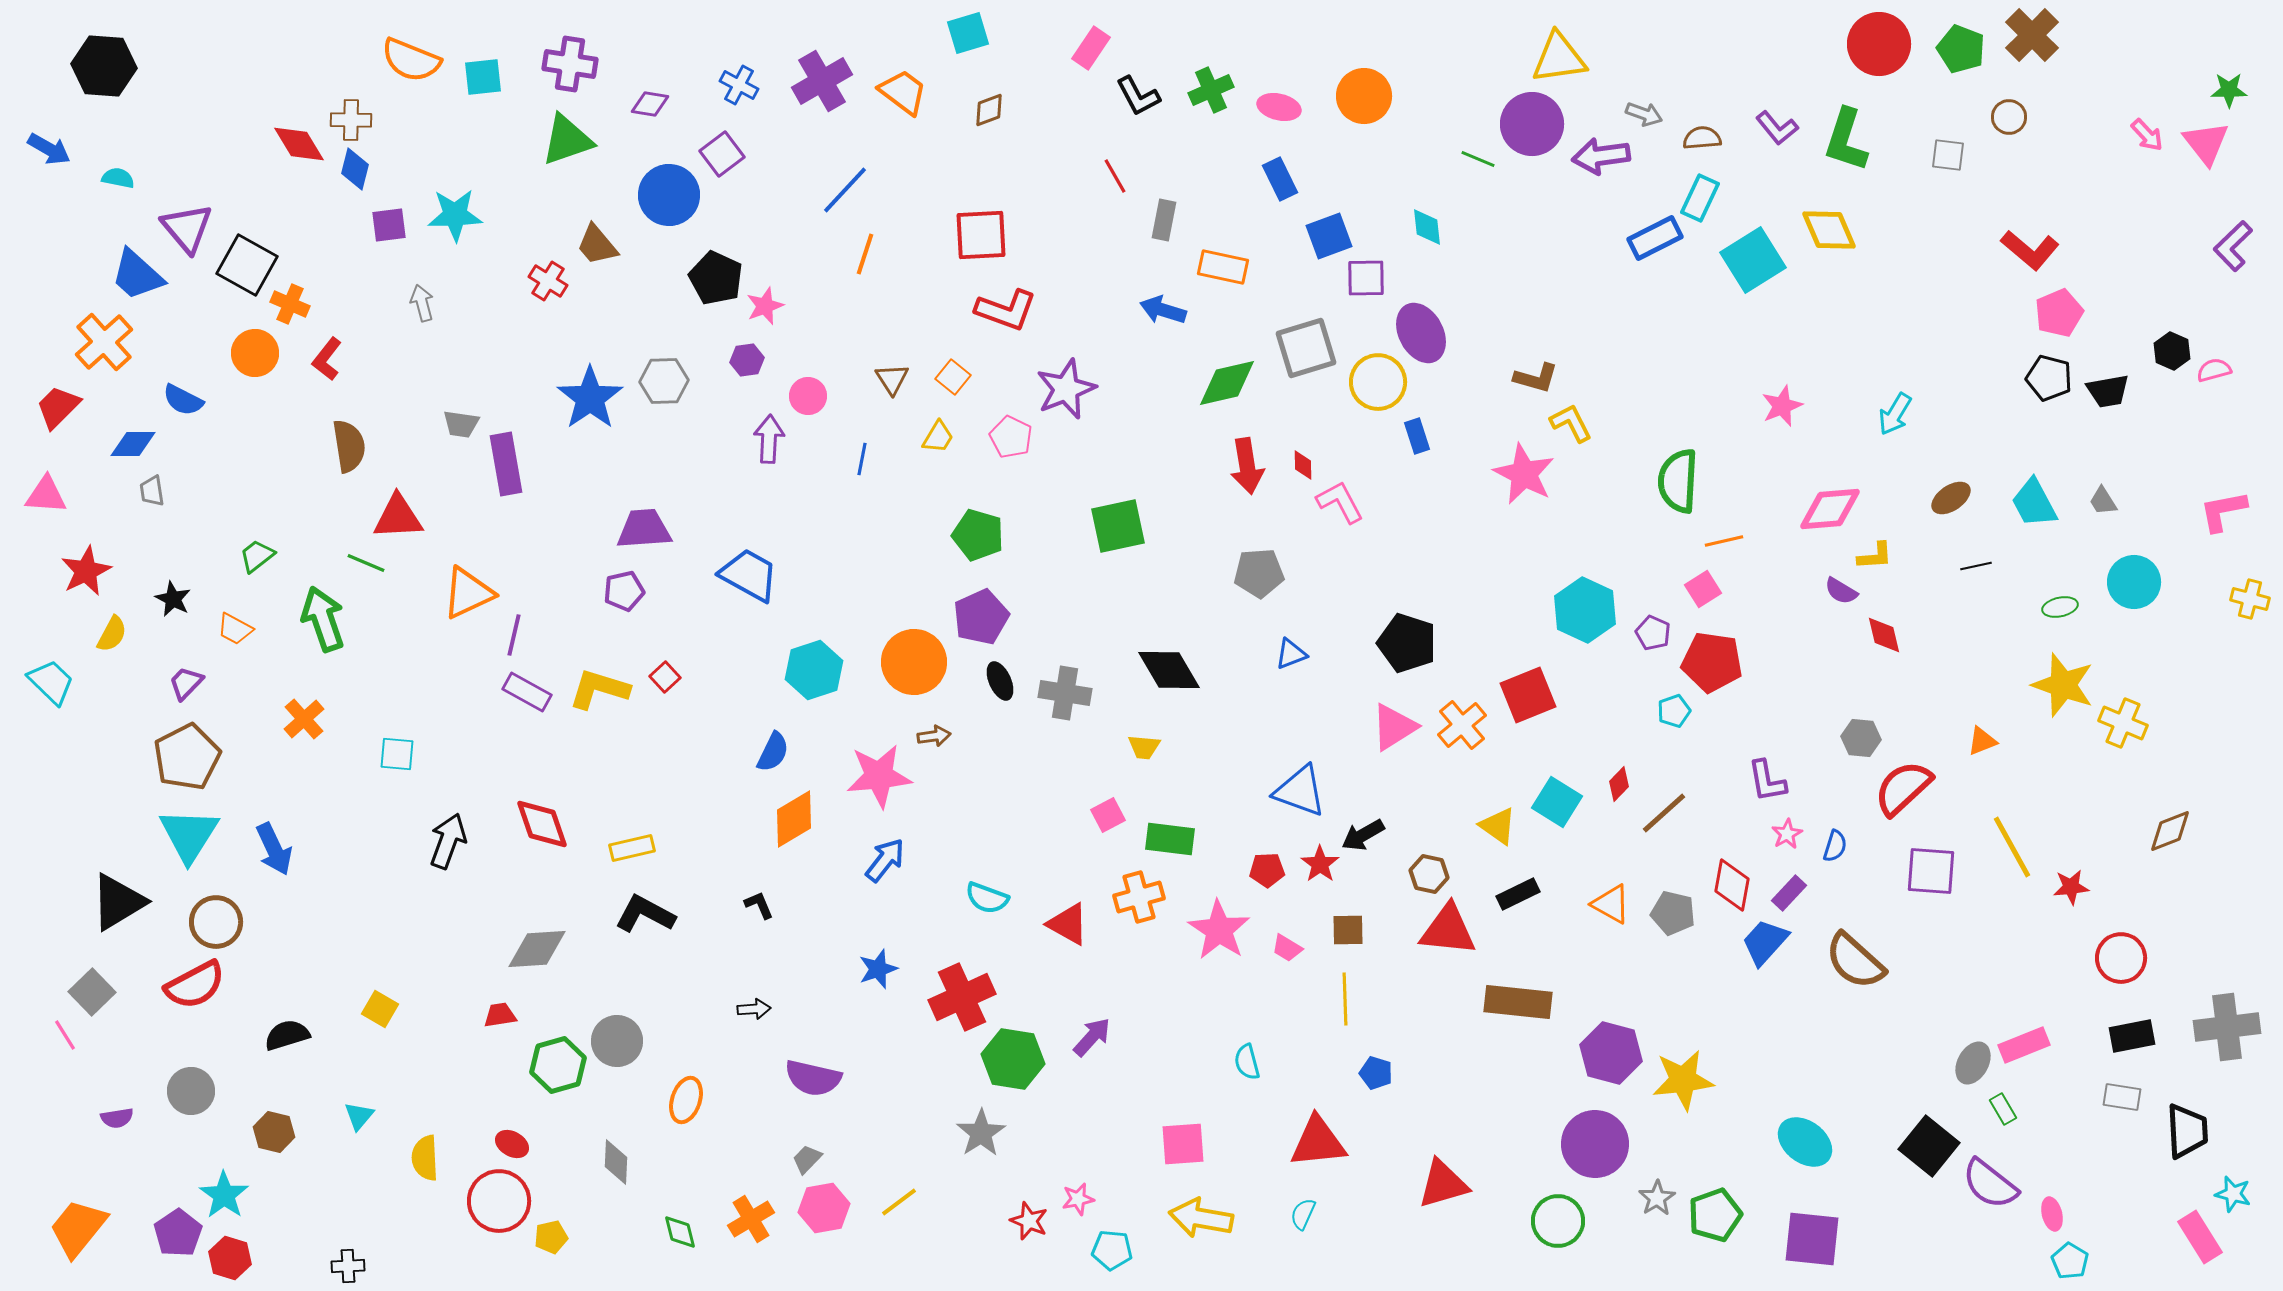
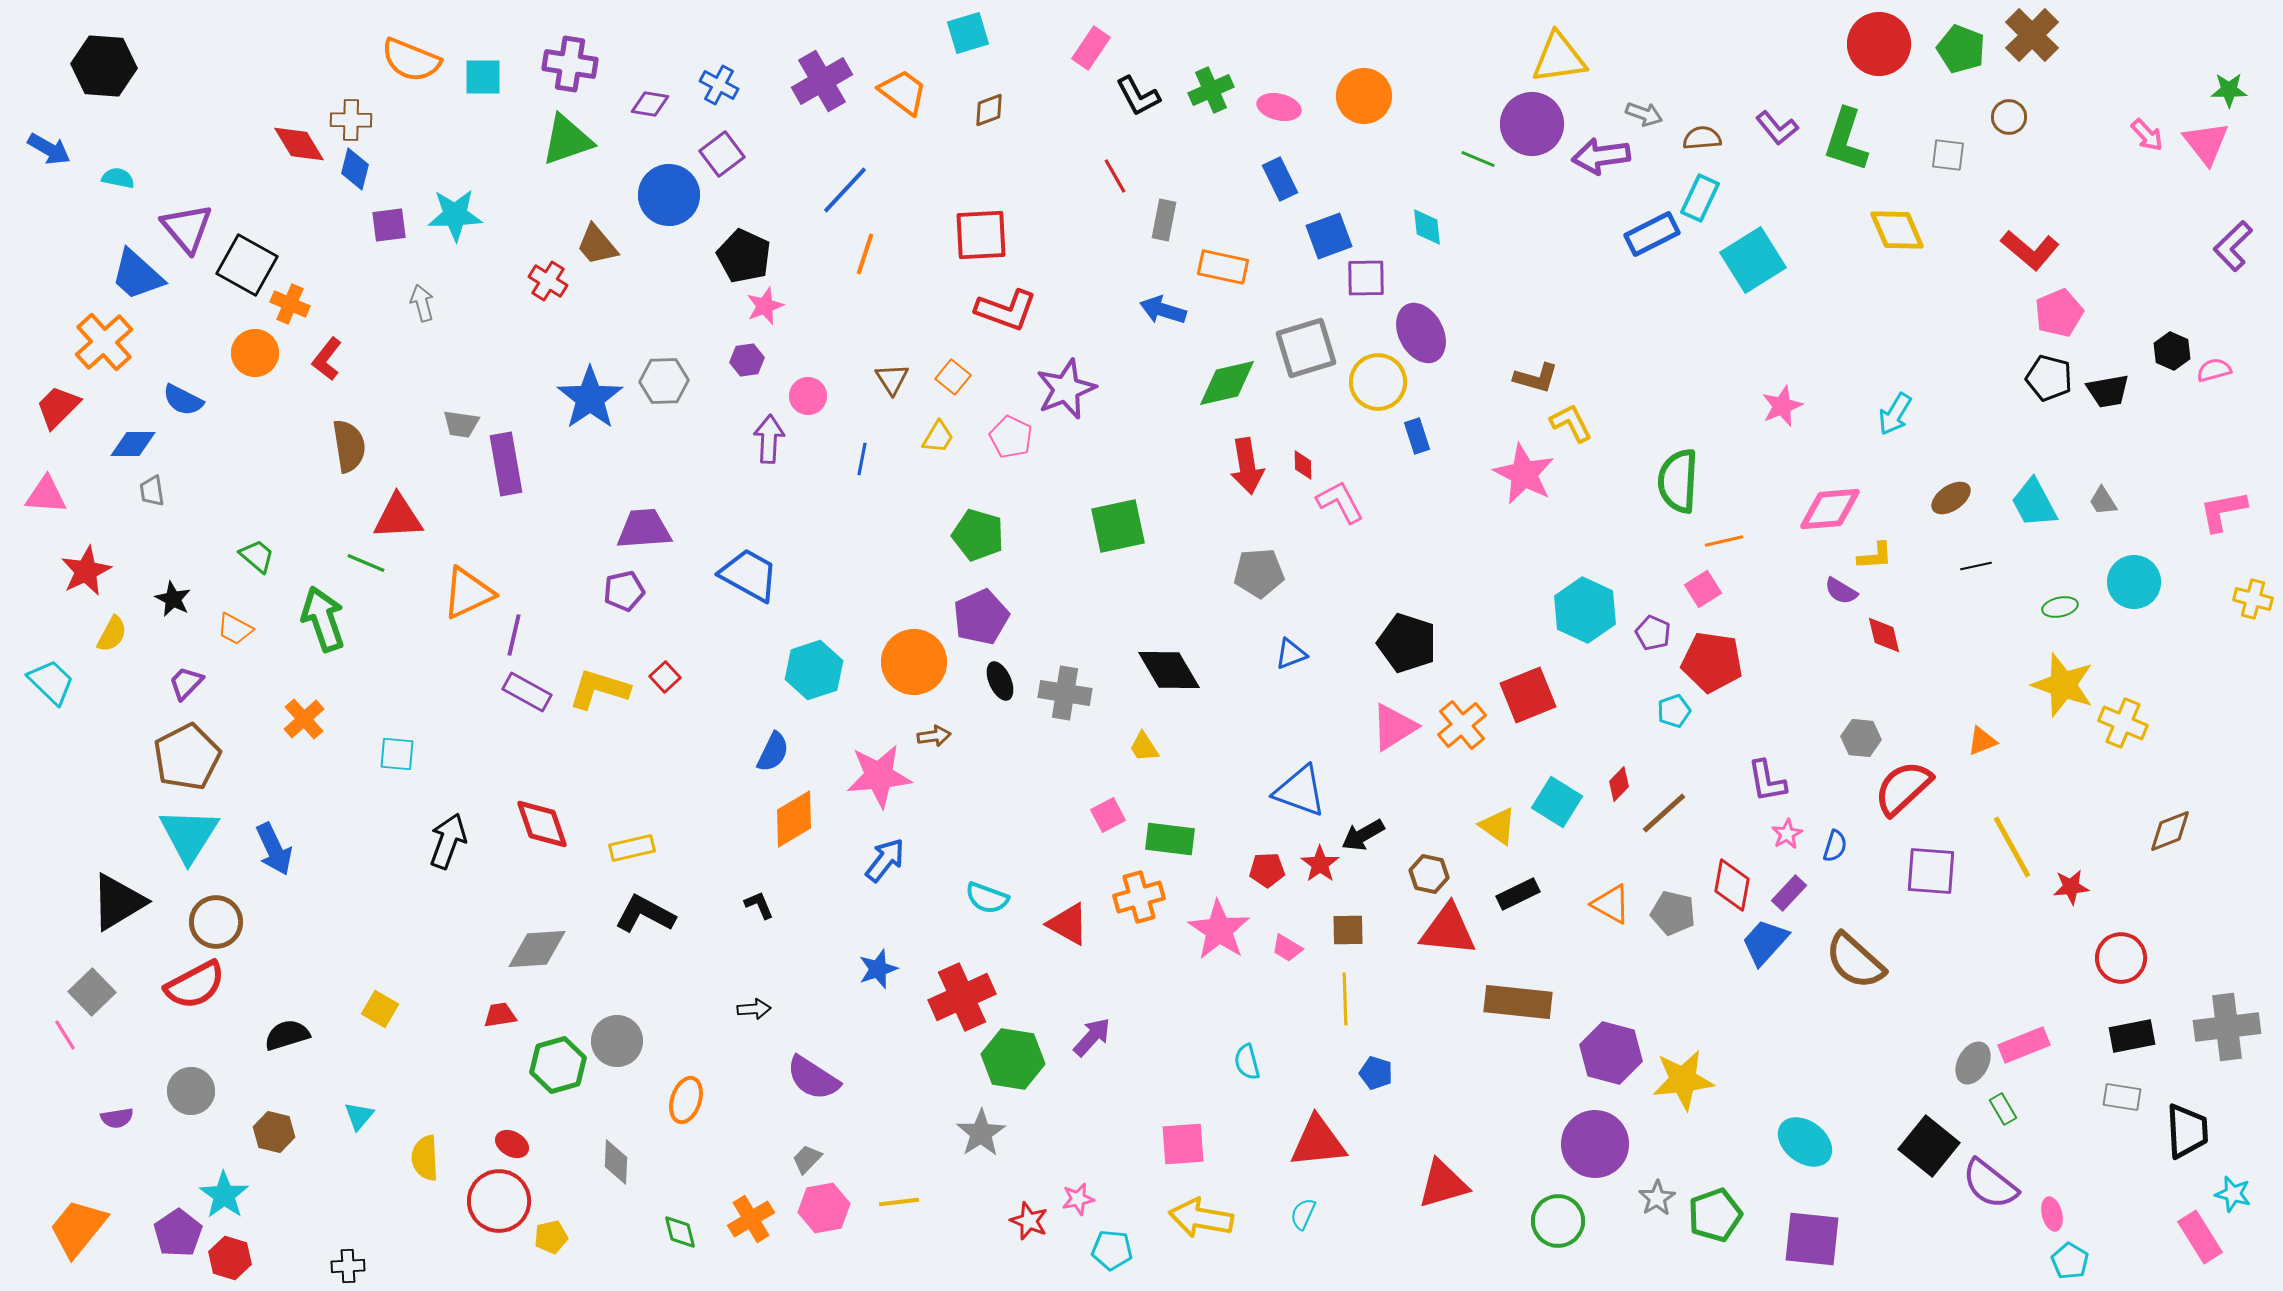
cyan square at (483, 77): rotated 6 degrees clockwise
blue cross at (739, 85): moved 20 px left
yellow diamond at (1829, 230): moved 68 px right
blue rectangle at (1655, 238): moved 3 px left, 4 px up
black pentagon at (716, 278): moved 28 px right, 22 px up
green trapezoid at (257, 556): rotated 78 degrees clockwise
yellow cross at (2250, 599): moved 3 px right
yellow trapezoid at (1144, 747): rotated 52 degrees clockwise
purple semicircle at (813, 1078): rotated 20 degrees clockwise
yellow line at (899, 1202): rotated 30 degrees clockwise
